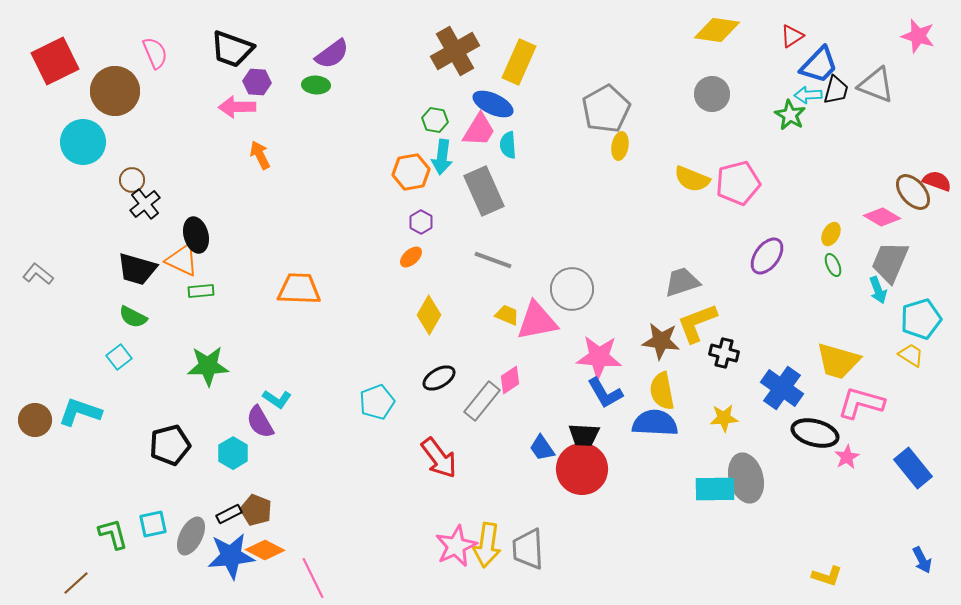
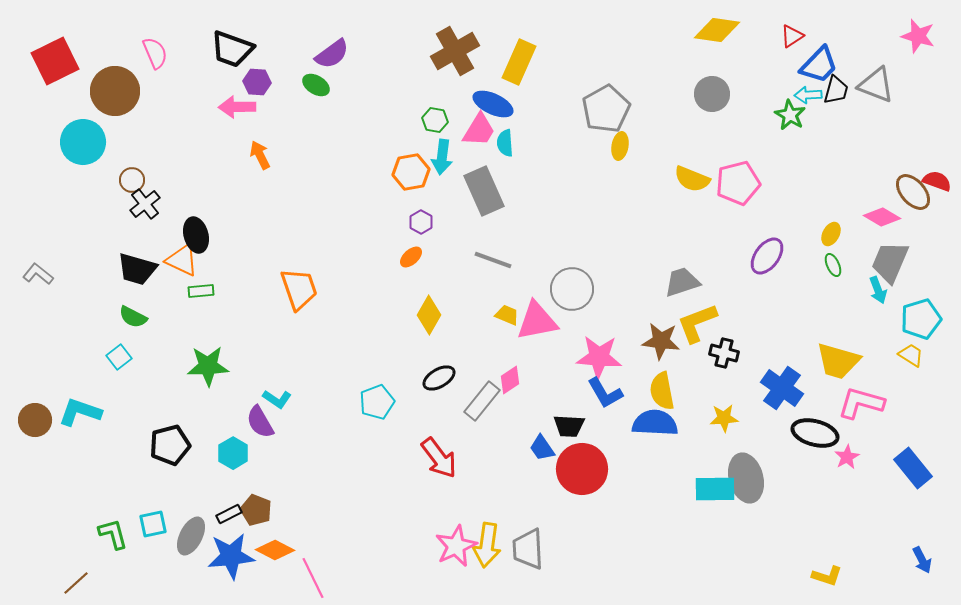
green ellipse at (316, 85): rotated 28 degrees clockwise
cyan semicircle at (508, 145): moved 3 px left, 2 px up
orange trapezoid at (299, 289): rotated 69 degrees clockwise
black trapezoid at (584, 435): moved 15 px left, 9 px up
orange diamond at (265, 550): moved 10 px right
